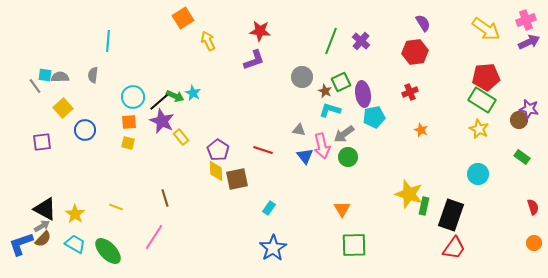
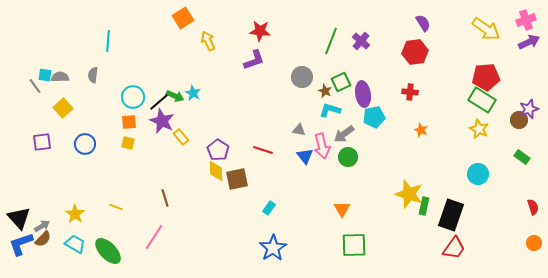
red cross at (410, 92): rotated 28 degrees clockwise
purple star at (529, 109): rotated 30 degrees counterclockwise
blue circle at (85, 130): moved 14 px down
black triangle at (45, 209): moved 26 px left, 9 px down; rotated 20 degrees clockwise
